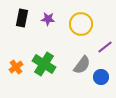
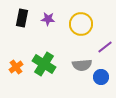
gray semicircle: rotated 48 degrees clockwise
